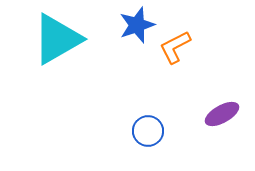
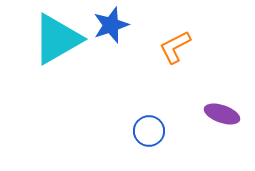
blue star: moved 26 px left
purple ellipse: rotated 48 degrees clockwise
blue circle: moved 1 px right
